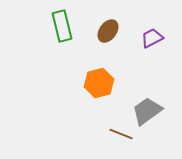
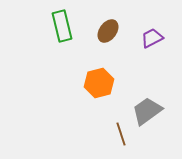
brown line: rotated 50 degrees clockwise
